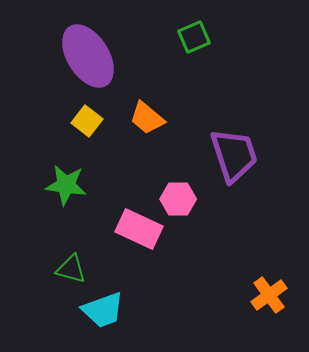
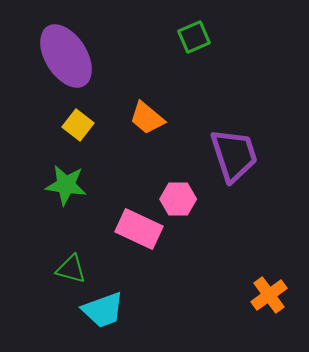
purple ellipse: moved 22 px left
yellow square: moved 9 px left, 4 px down
